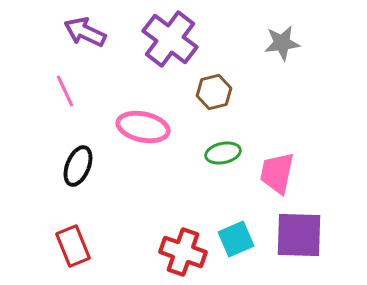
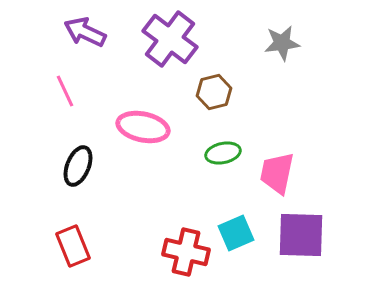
purple square: moved 2 px right
cyan square: moved 6 px up
red cross: moved 3 px right; rotated 6 degrees counterclockwise
